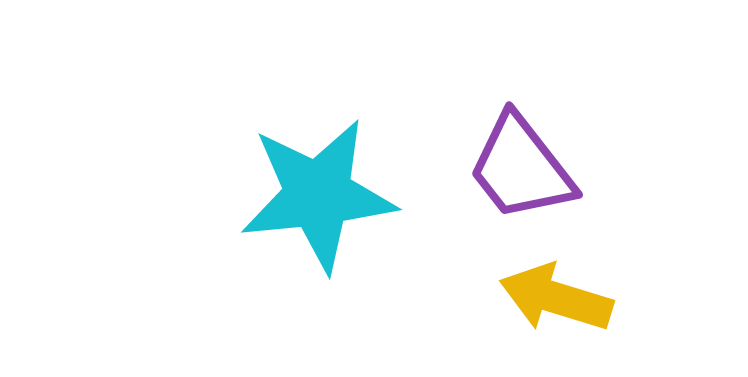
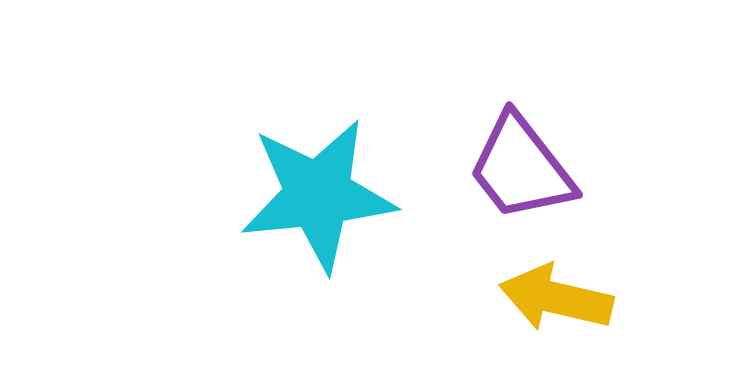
yellow arrow: rotated 4 degrees counterclockwise
